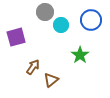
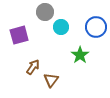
blue circle: moved 5 px right, 7 px down
cyan circle: moved 2 px down
purple square: moved 3 px right, 2 px up
brown triangle: rotated 14 degrees counterclockwise
